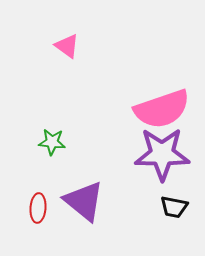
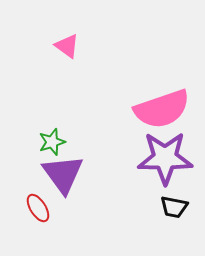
green star: rotated 24 degrees counterclockwise
purple star: moved 3 px right, 4 px down
purple triangle: moved 21 px left, 27 px up; rotated 15 degrees clockwise
red ellipse: rotated 36 degrees counterclockwise
